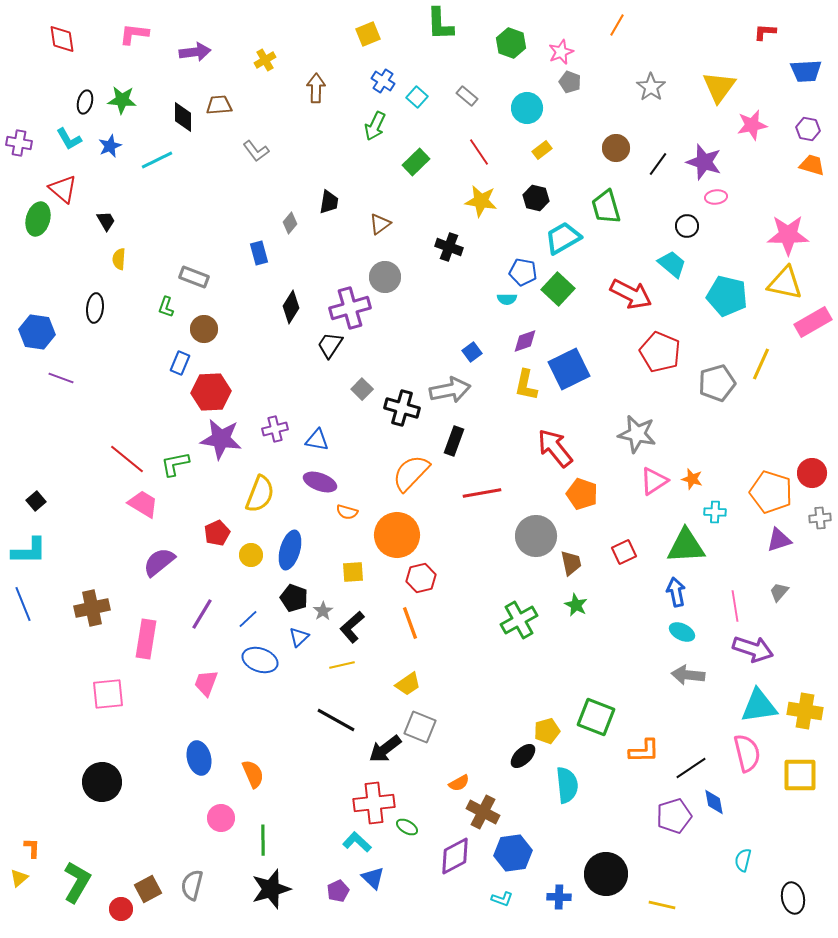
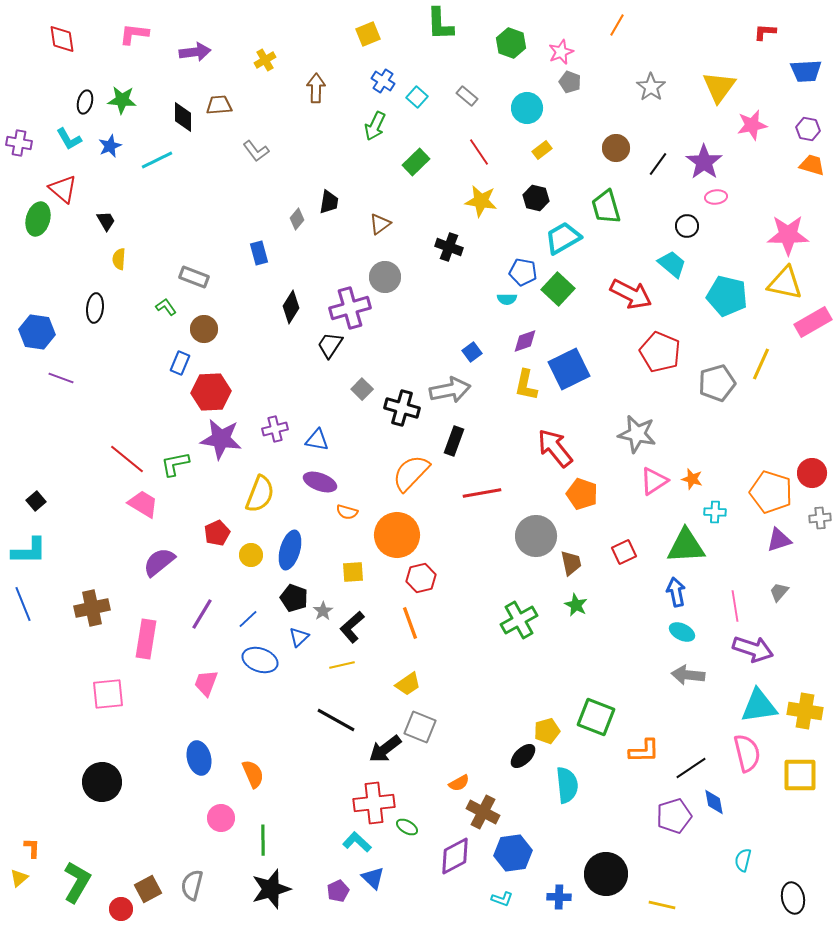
purple star at (704, 162): rotated 18 degrees clockwise
gray diamond at (290, 223): moved 7 px right, 4 px up
green L-shape at (166, 307): rotated 125 degrees clockwise
